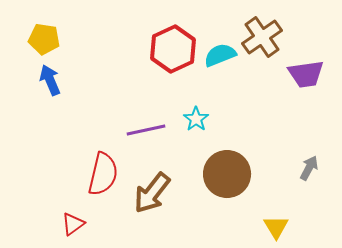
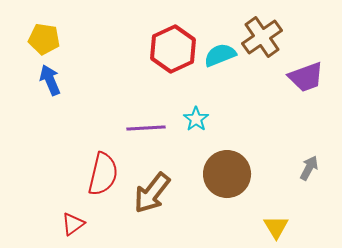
purple trapezoid: moved 3 px down; rotated 12 degrees counterclockwise
purple line: moved 2 px up; rotated 9 degrees clockwise
